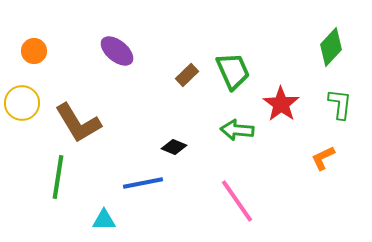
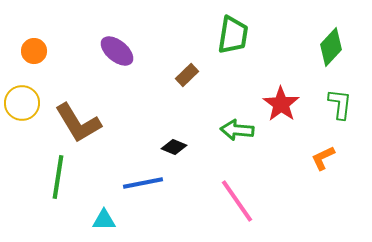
green trapezoid: moved 36 px up; rotated 33 degrees clockwise
